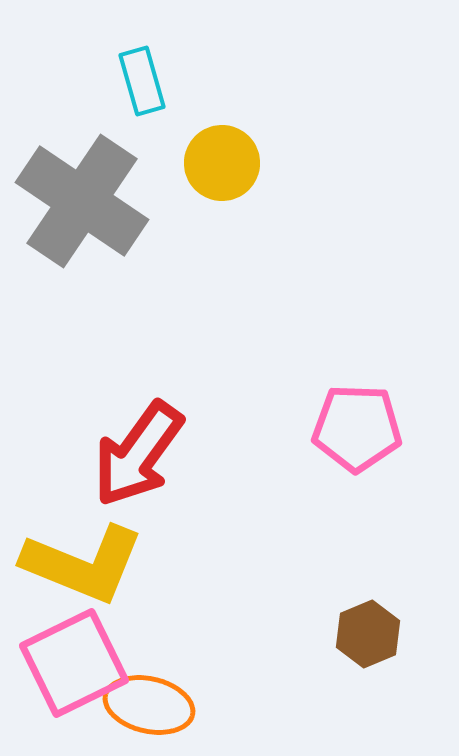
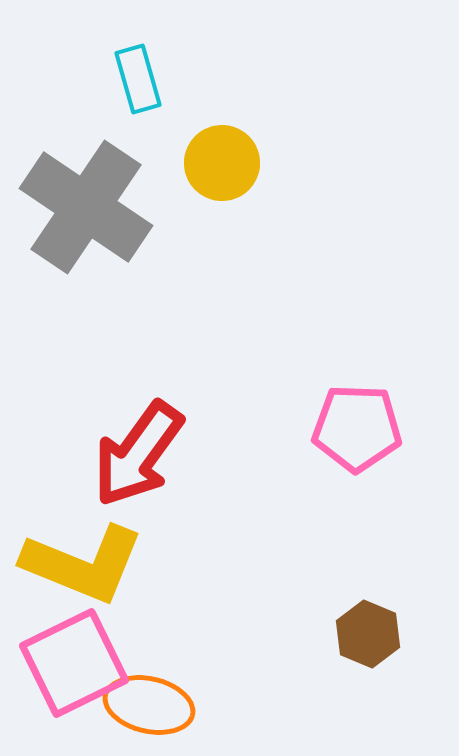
cyan rectangle: moved 4 px left, 2 px up
gray cross: moved 4 px right, 6 px down
brown hexagon: rotated 14 degrees counterclockwise
